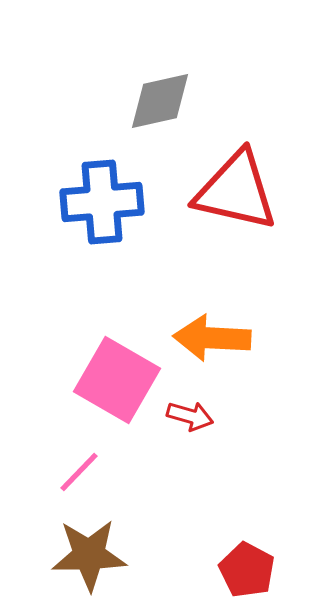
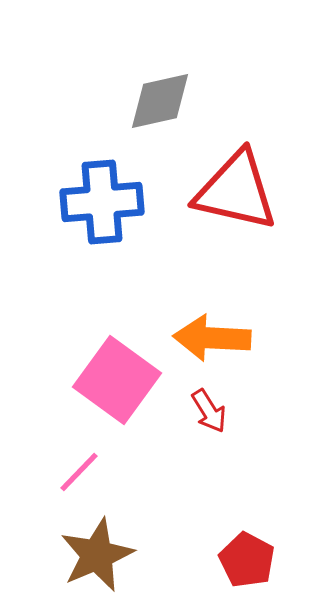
pink square: rotated 6 degrees clockwise
red arrow: moved 19 px right, 5 px up; rotated 42 degrees clockwise
brown star: moved 8 px right; rotated 22 degrees counterclockwise
red pentagon: moved 10 px up
